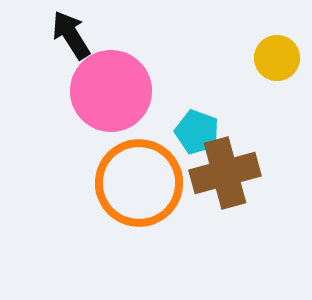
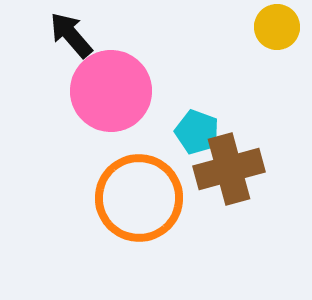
black arrow: rotated 9 degrees counterclockwise
yellow circle: moved 31 px up
brown cross: moved 4 px right, 4 px up
orange circle: moved 15 px down
